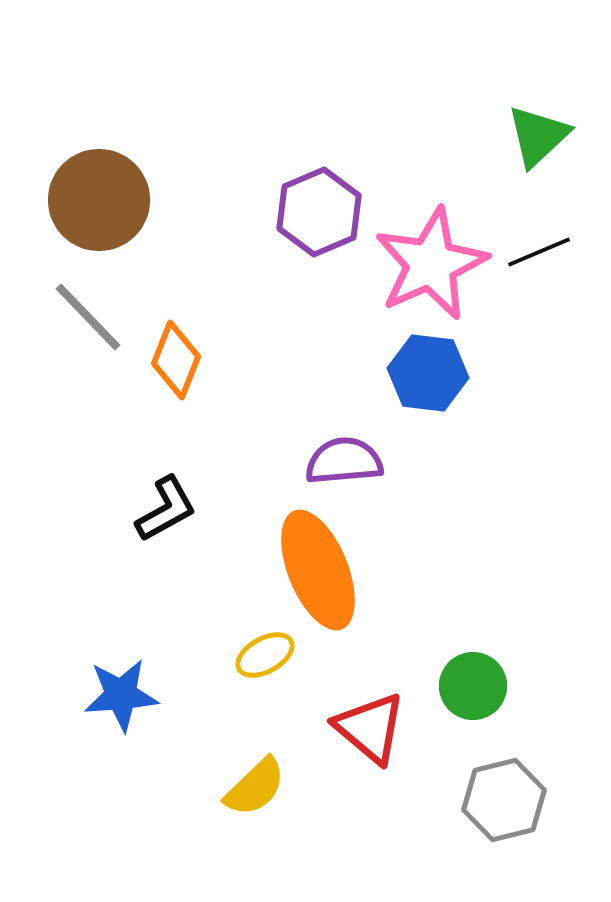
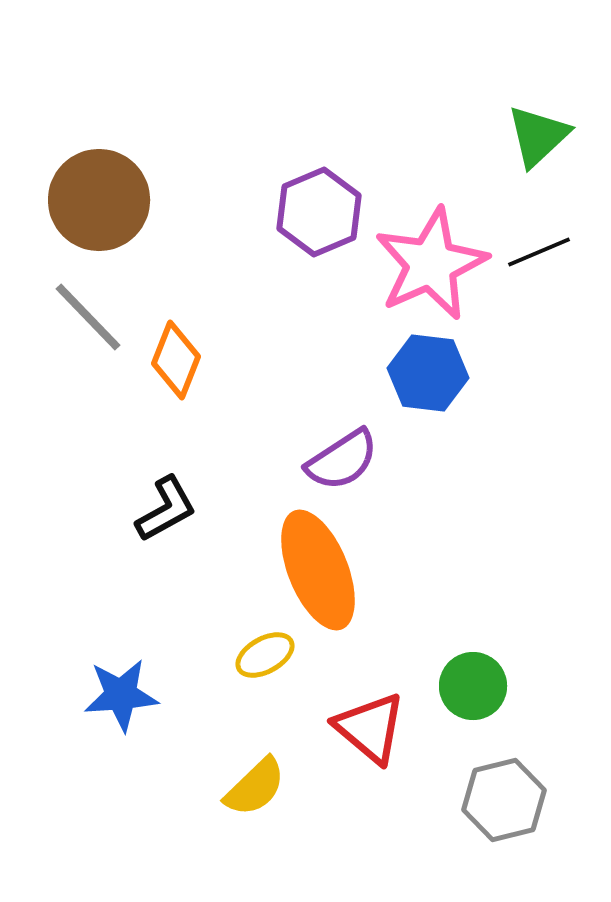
purple semicircle: moved 2 px left, 1 px up; rotated 152 degrees clockwise
